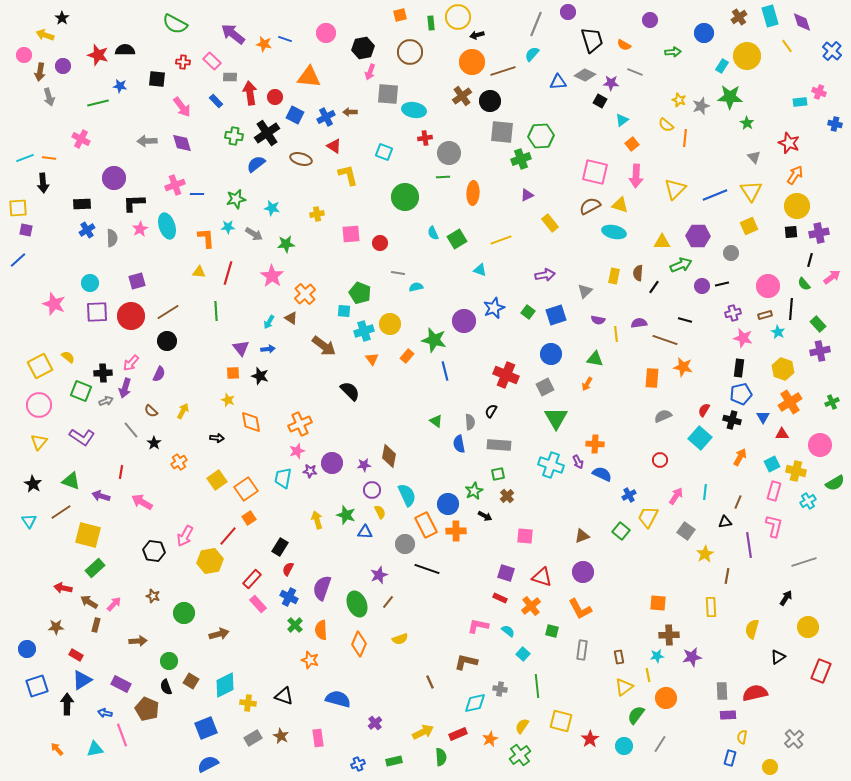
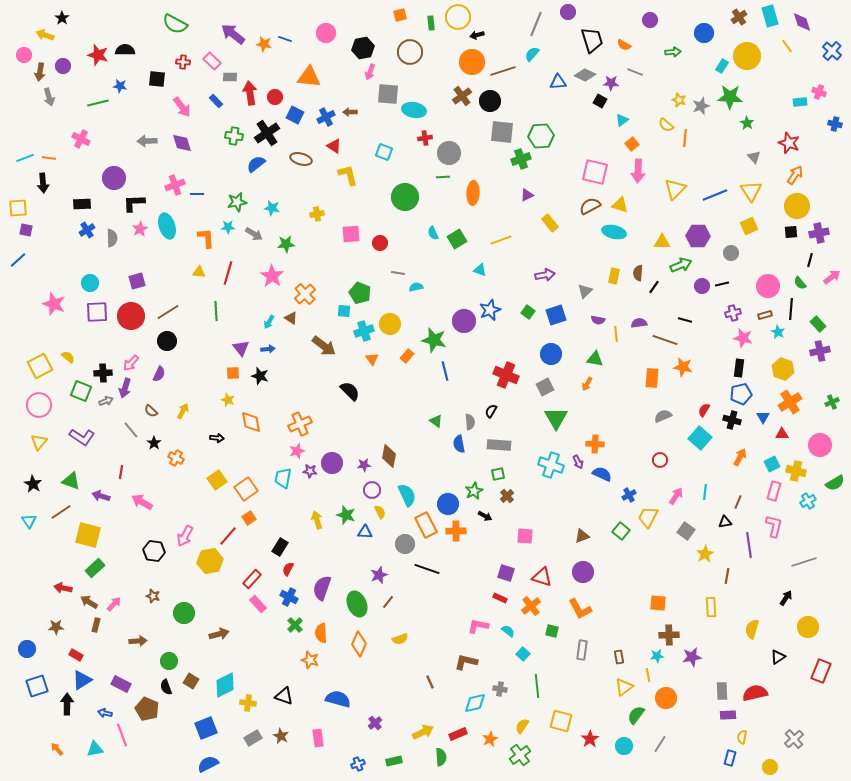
pink arrow at (636, 176): moved 2 px right, 5 px up
green star at (236, 199): moved 1 px right, 3 px down
green semicircle at (804, 284): moved 4 px left, 1 px up
blue star at (494, 308): moved 4 px left, 2 px down
orange cross at (179, 462): moved 3 px left, 4 px up; rotated 28 degrees counterclockwise
orange semicircle at (321, 630): moved 3 px down
